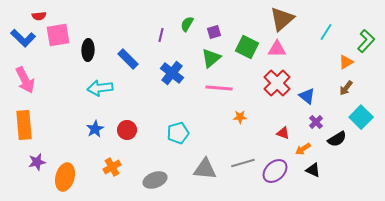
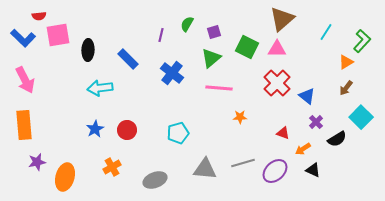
green L-shape: moved 4 px left
